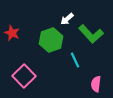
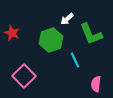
green L-shape: rotated 20 degrees clockwise
